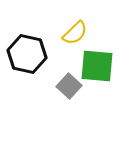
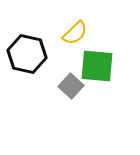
gray square: moved 2 px right
